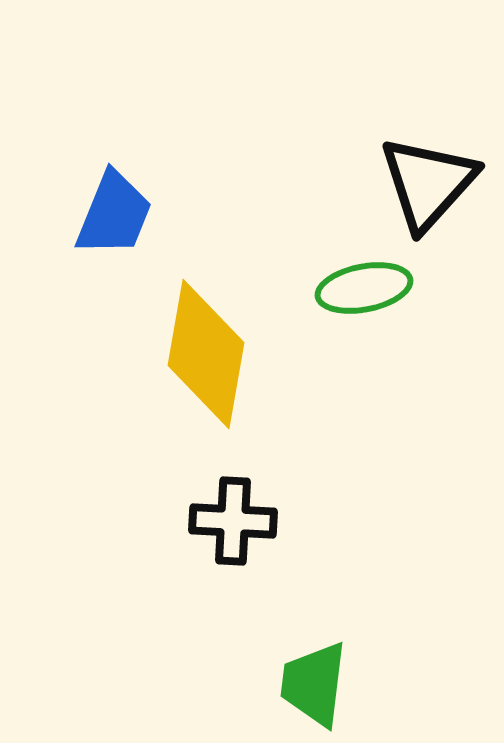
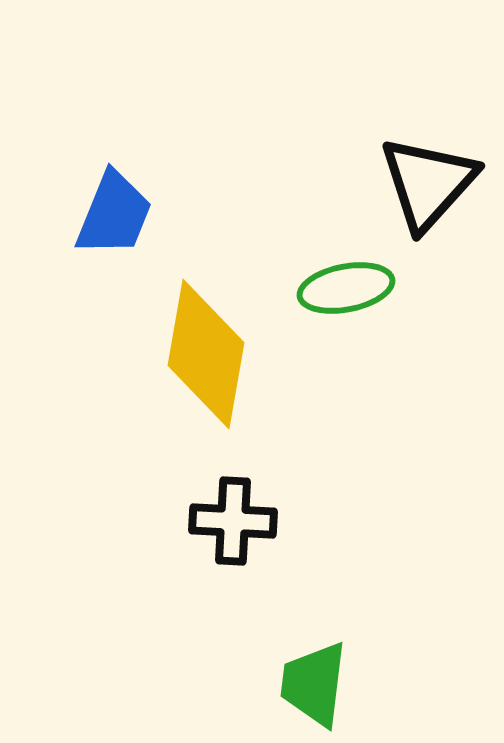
green ellipse: moved 18 px left
